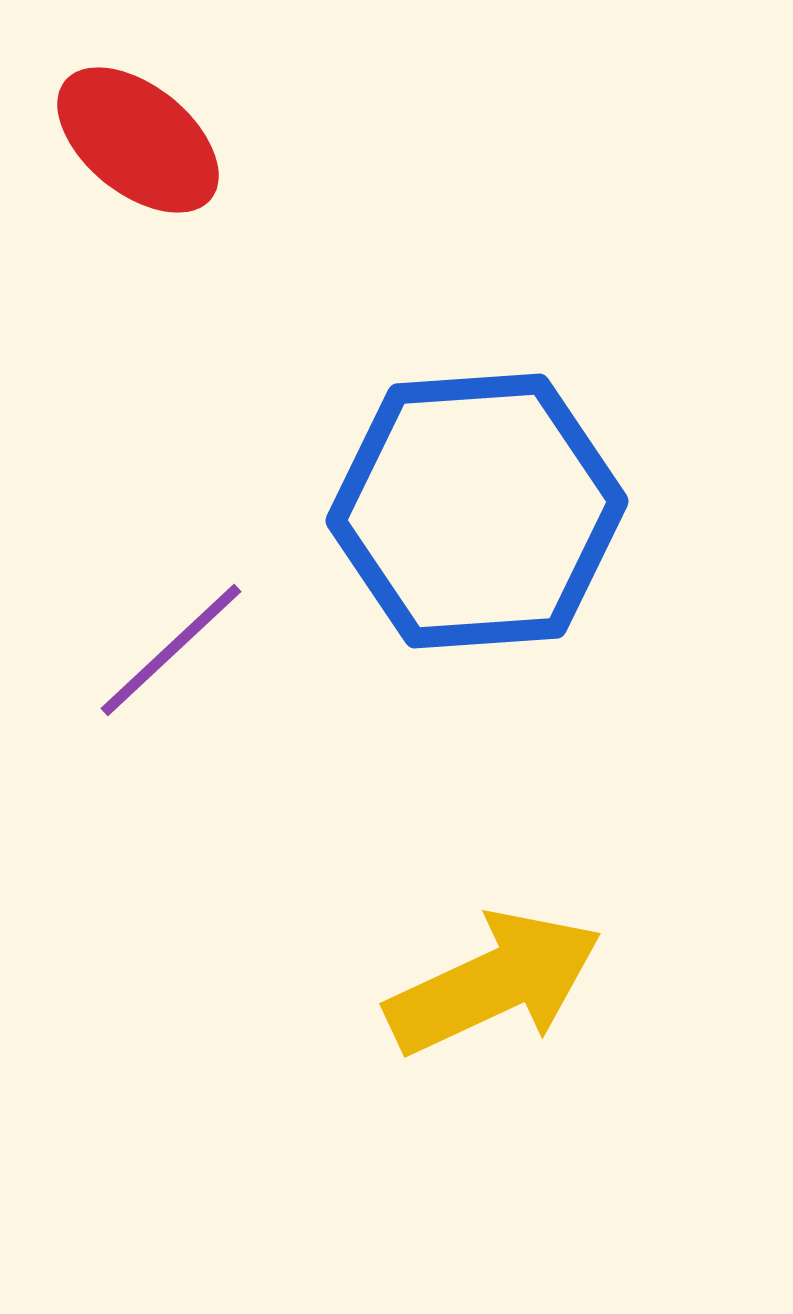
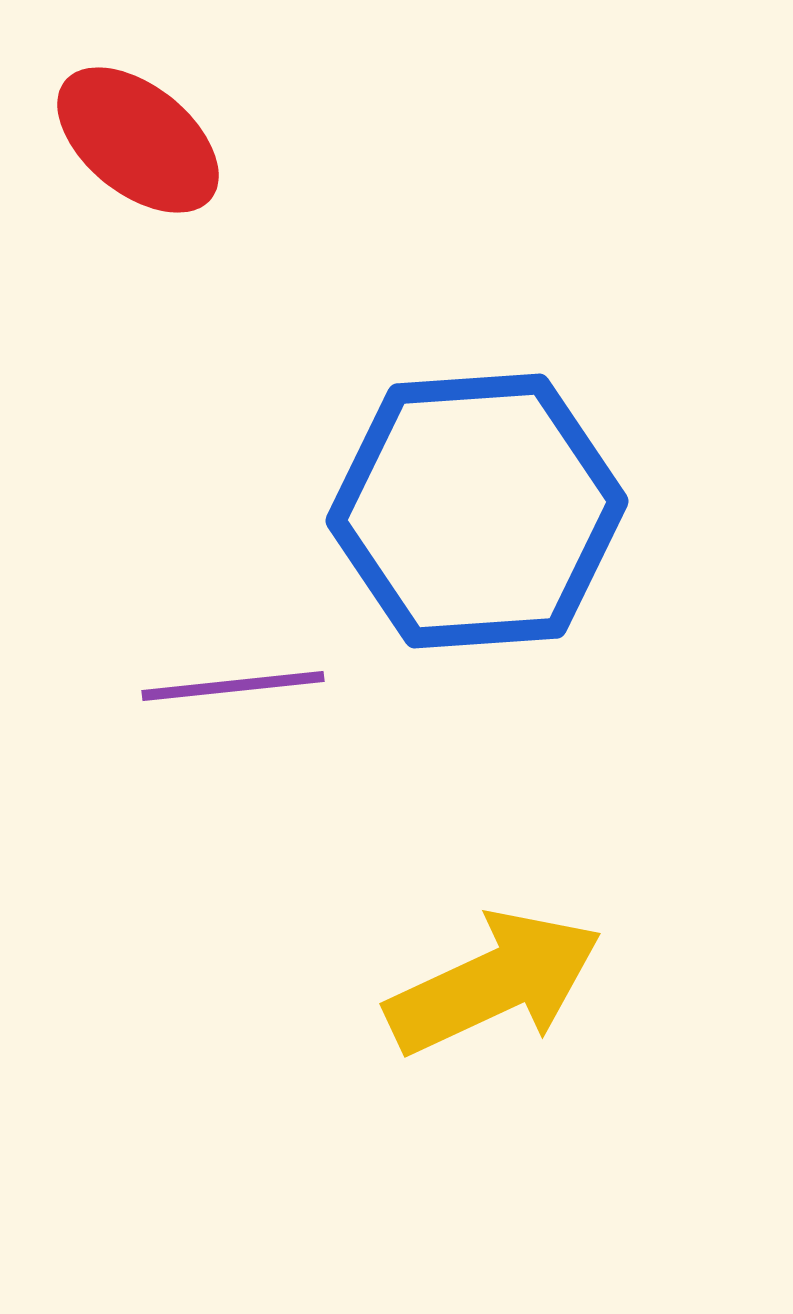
purple line: moved 62 px right, 36 px down; rotated 37 degrees clockwise
